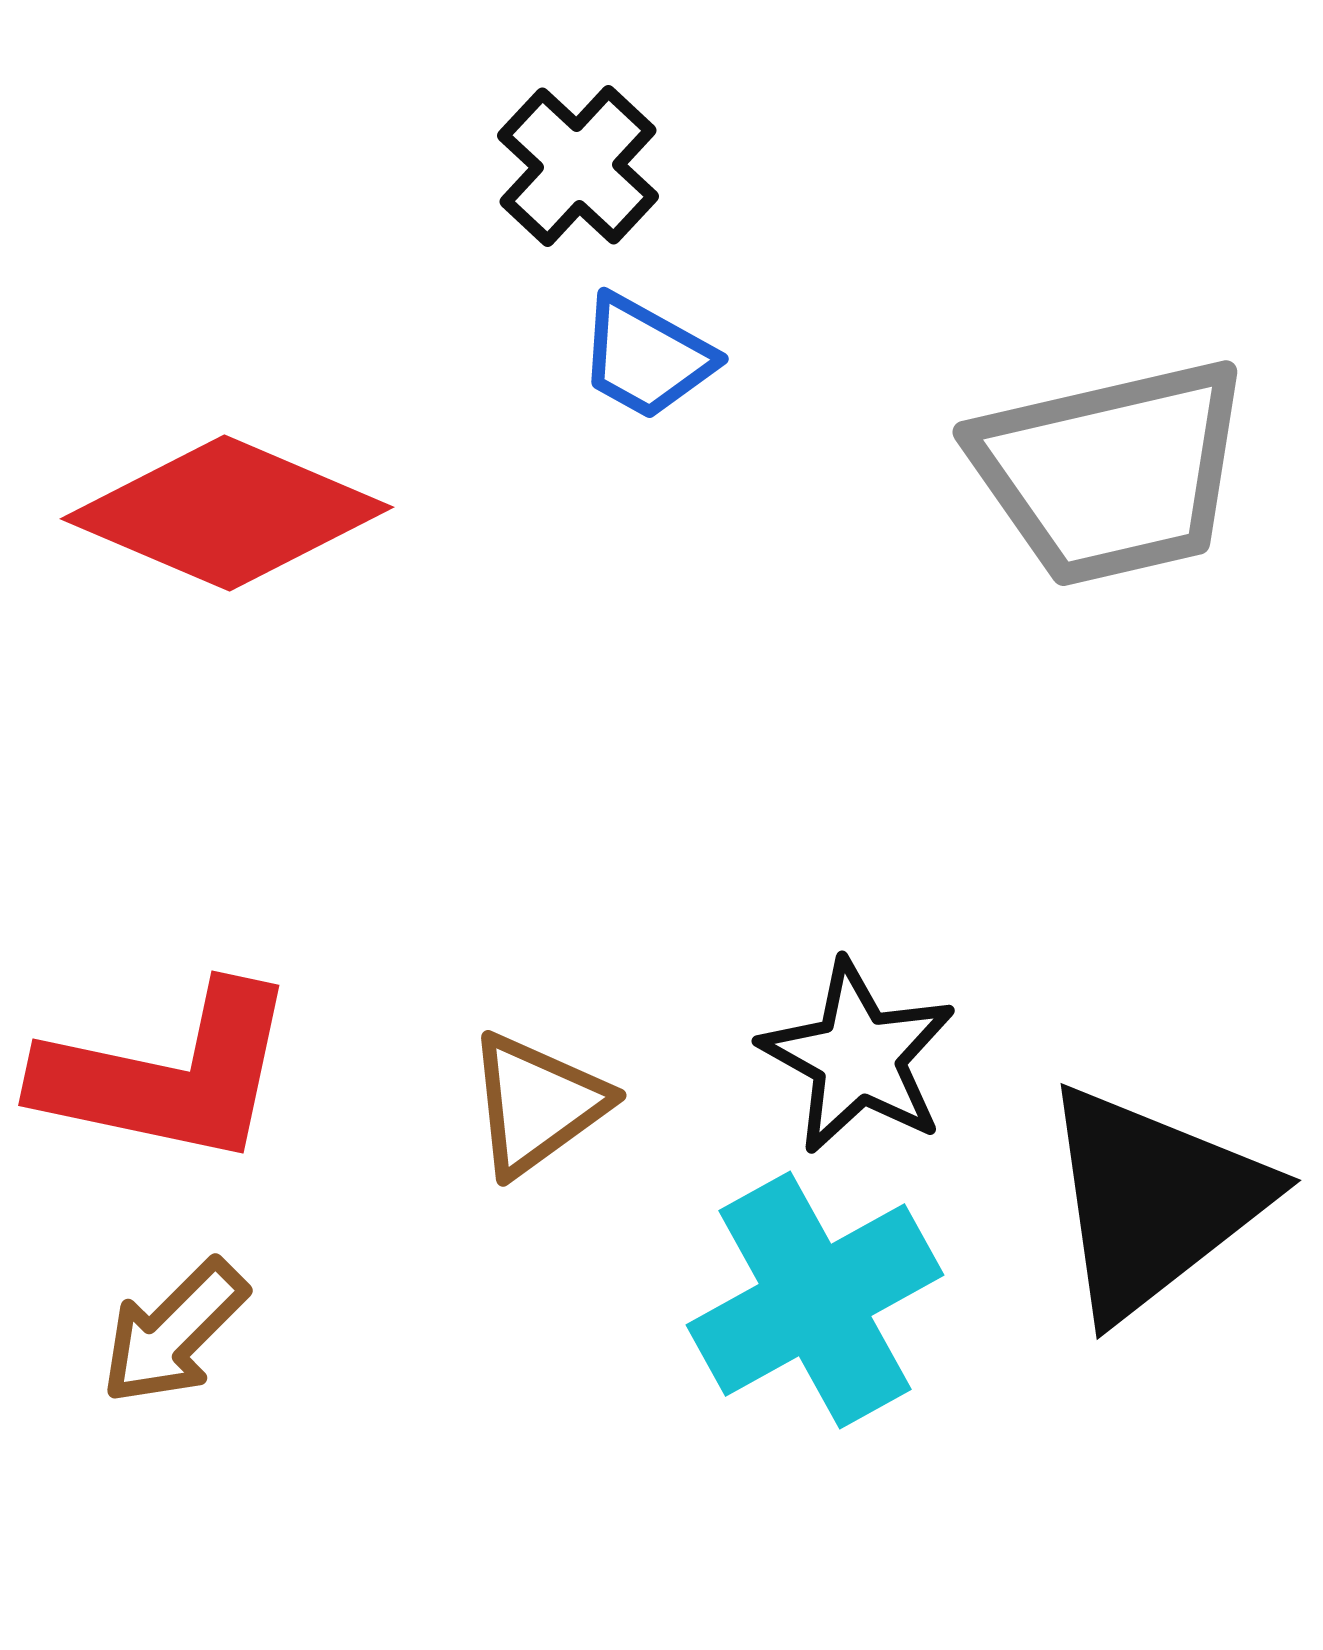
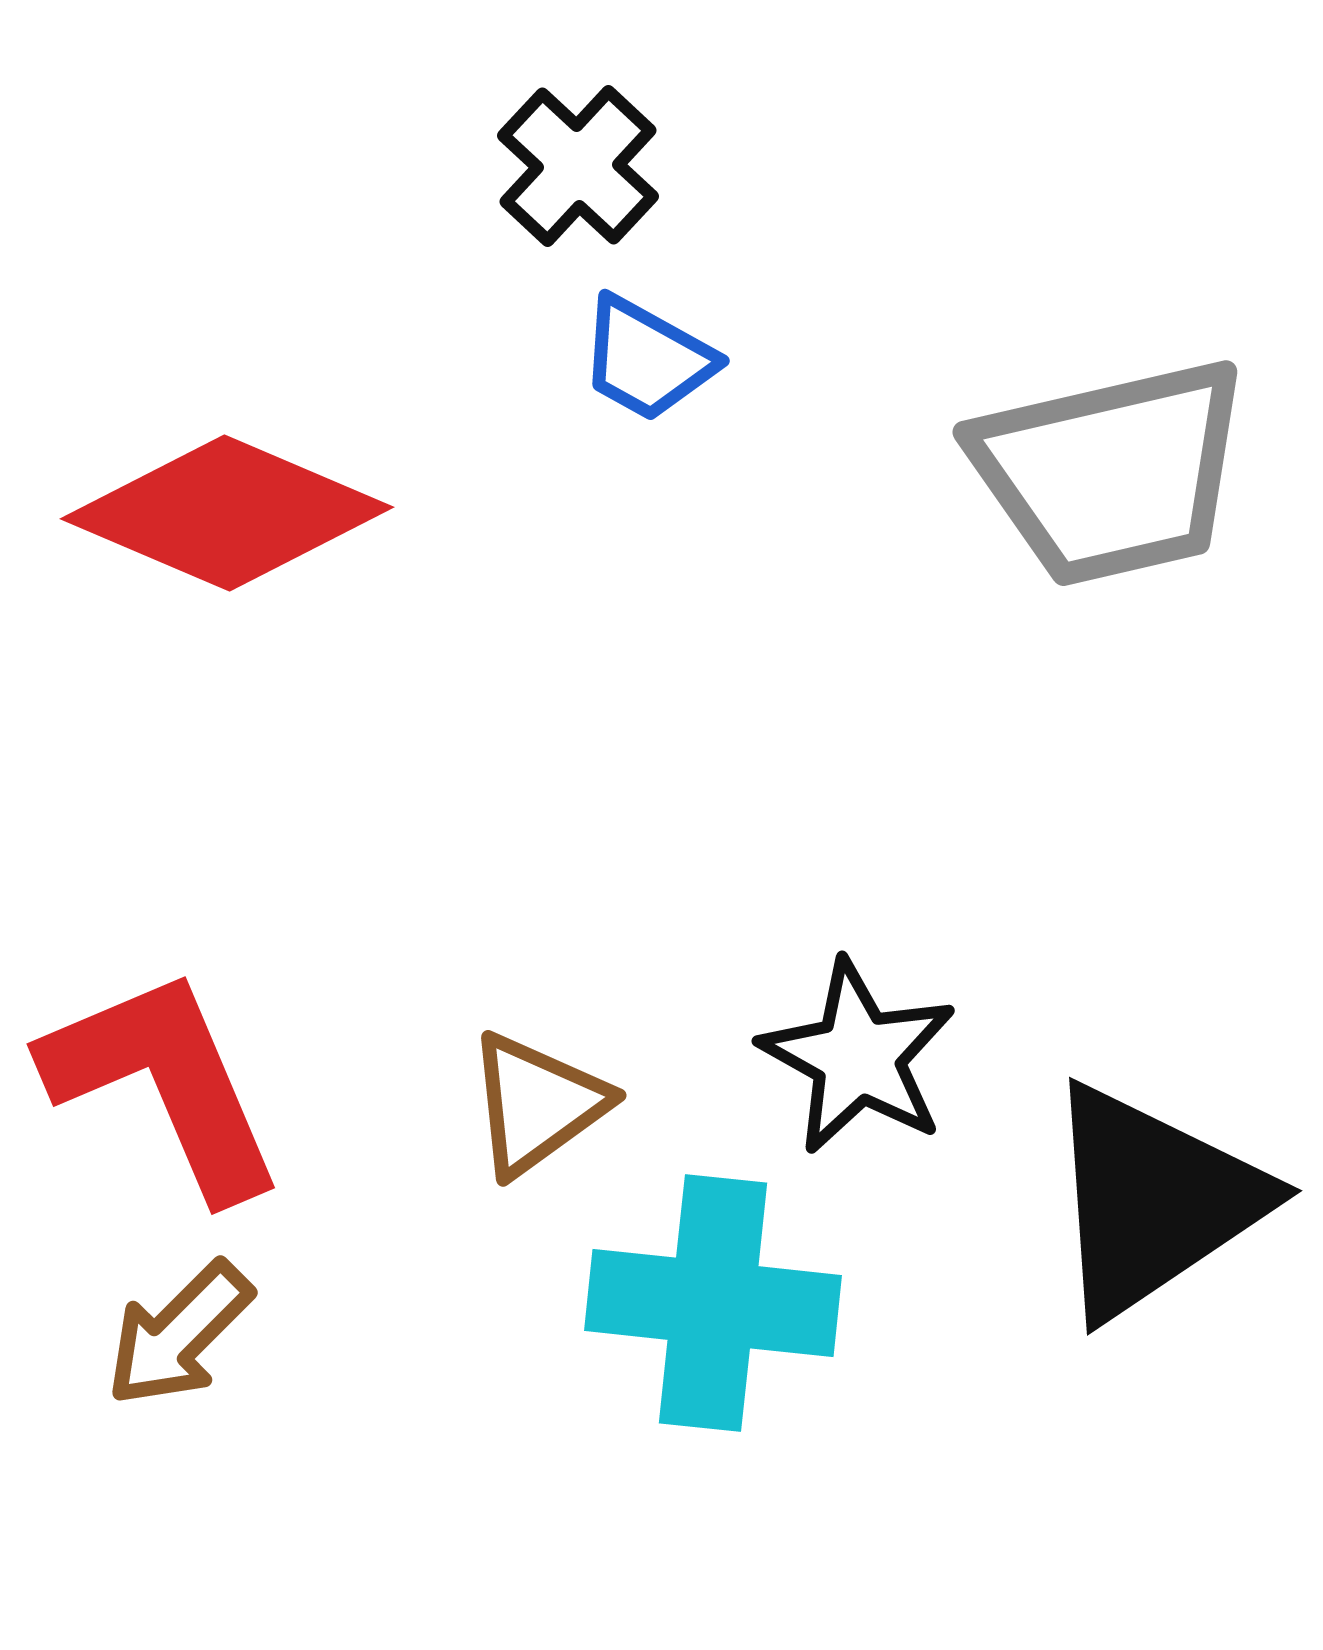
blue trapezoid: moved 1 px right, 2 px down
red L-shape: moved 4 px left, 8 px down; rotated 125 degrees counterclockwise
black triangle: rotated 4 degrees clockwise
cyan cross: moved 102 px left, 3 px down; rotated 35 degrees clockwise
brown arrow: moved 5 px right, 2 px down
